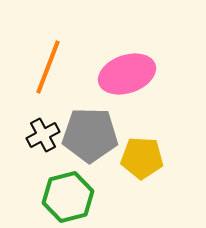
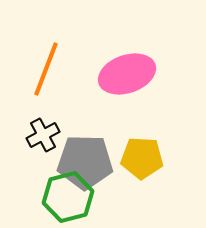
orange line: moved 2 px left, 2 px down
gray pentagon: moved 5 px left, 27 px down
